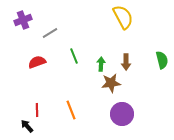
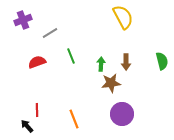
green line: moved 3 px left
green semicircle: moved 1 px down
orange line: moved 3 px right, 9 px down
